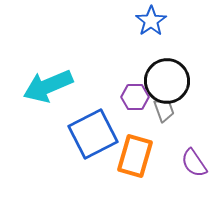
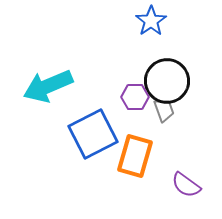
purple semicircle: moved 8 px left, 22 px down; rotated 20 degrees counterclockwise
